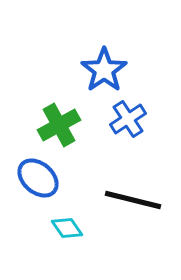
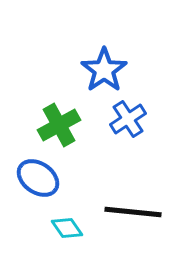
blue ellipse: rotated 6 degrees counterclockwise
black line: moved 12 px down; rotated 8 degrees counterclockwise
